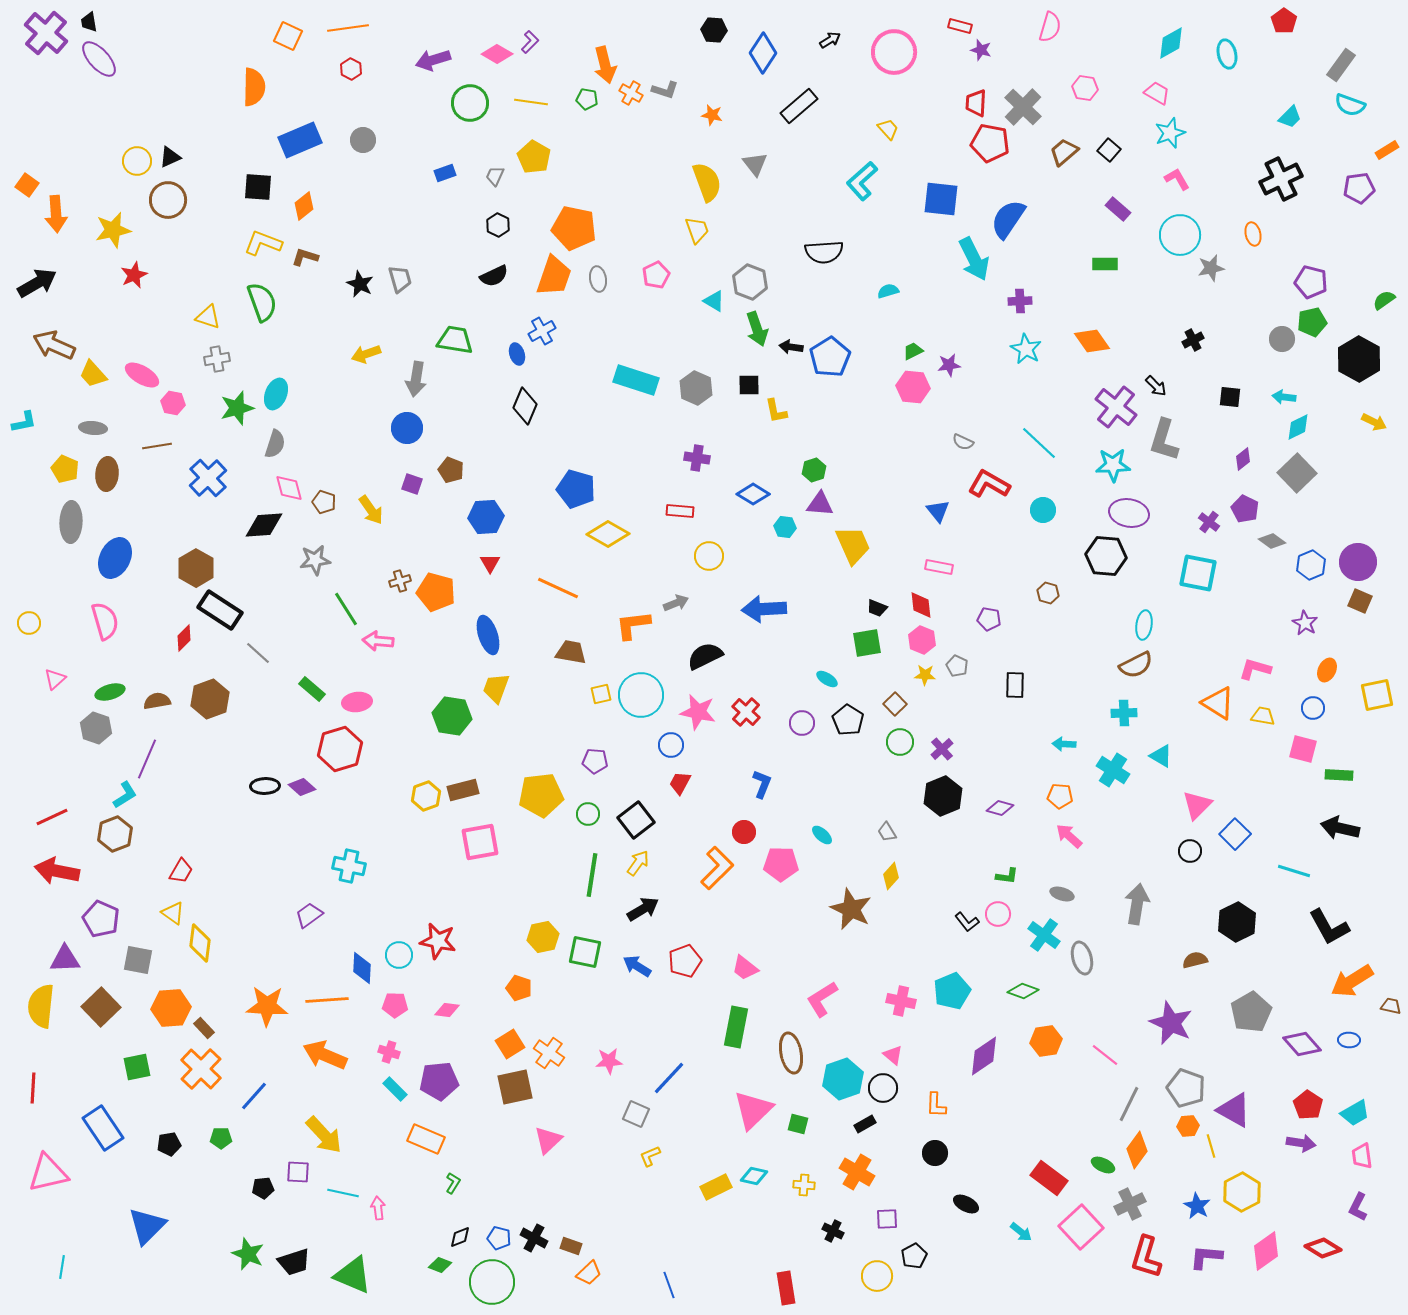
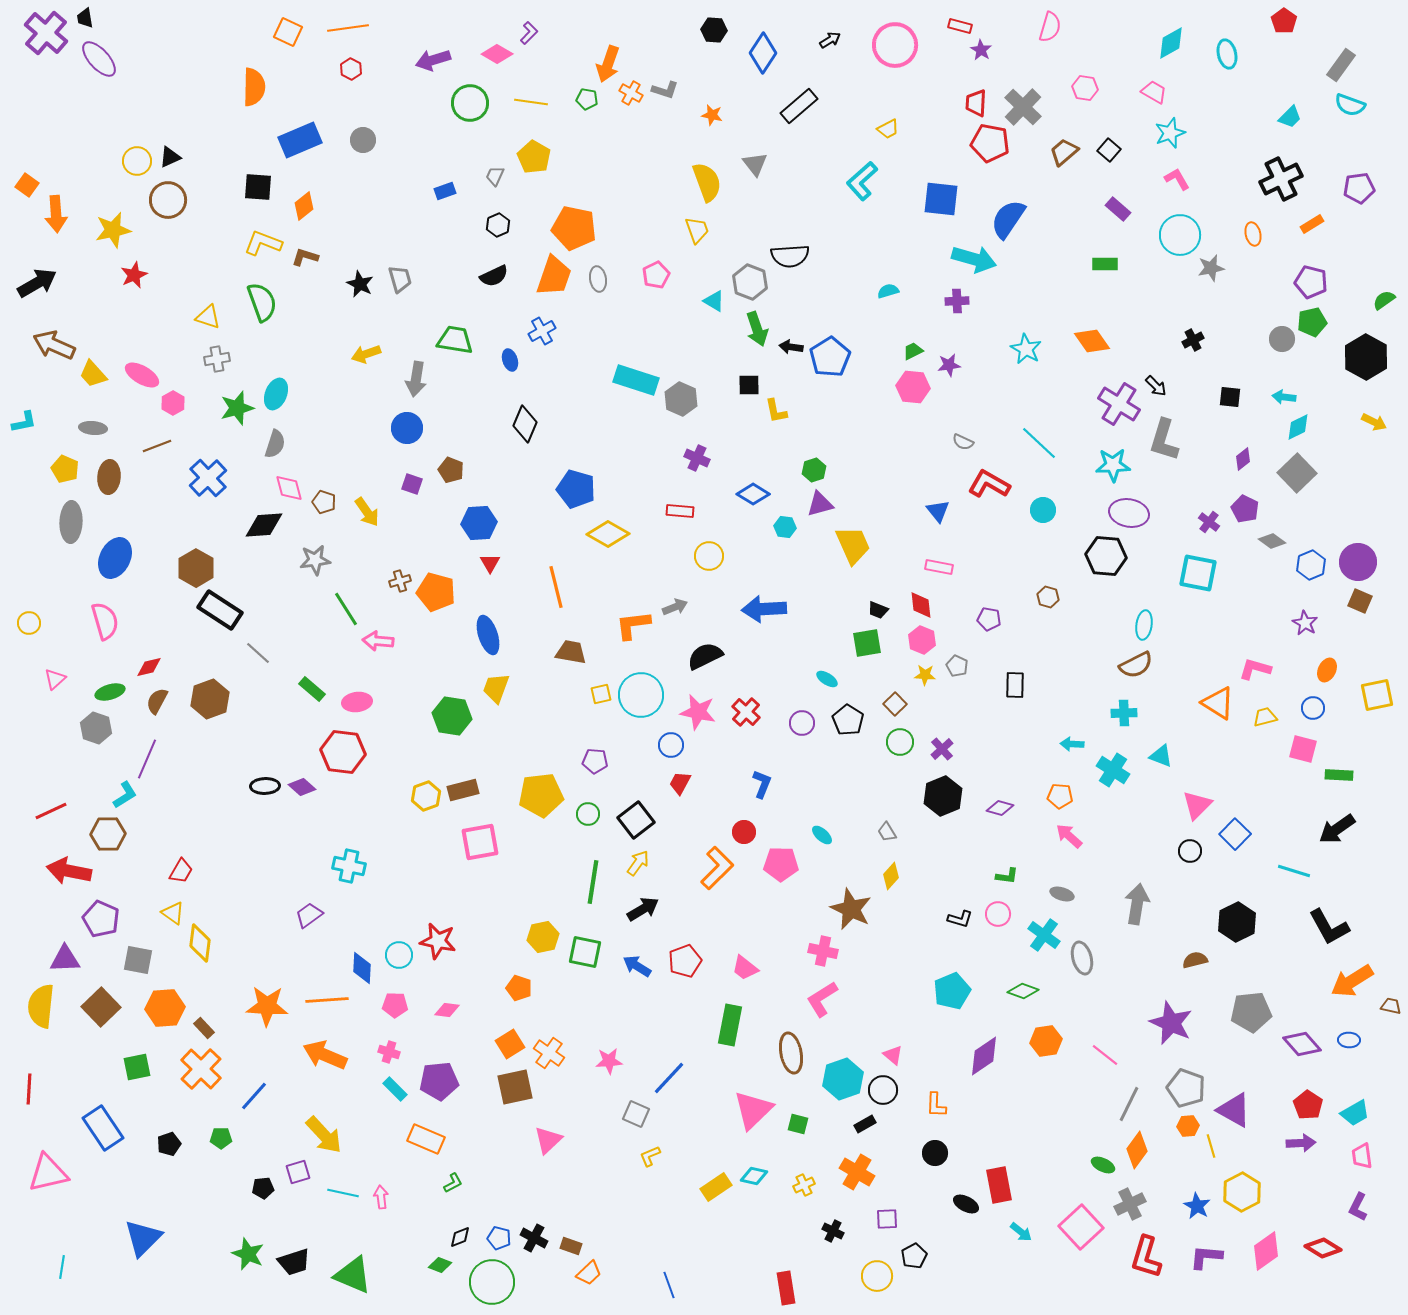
black trapezoid at (89, 22): moved 4 px left, 4 px up
orange square at (288, 36): moved 4 px up
purple L-shape at (530, 42): moved 1 px left, 9 px up
purple star at (981, 50): rotated 15 degrees clockwise
pink circle at (894, 52): moved 1 px right, 7 px up
orange arrow at (605, 65): moved 3 px right, 1 px up; rotated 33 degrees clockwise
pink trapezoid at (1157, 93): moved 3 px left, 1 px up
yellow trapezoid at (888, 129): rotated 105 degrees clockwise
orange rectangle at (1387, 150): moved 75 px left, 74 px down
blue rectangle at (445, 173): moved 18 px down
black hexagon at (498, 225): rotated 10 degrees clockwise
black semicircle at (824, 252): moved 34 px left, 4 px down
cyan arrow at (974, 259): rotated 48 degrees counterclockwise
purple cross at (1020, 301): moved 63 px left
blue ellipse at (517, 354): moved 7 px left, 6 px down
black hexagon at (1359, 359): moved 7 px right, 2 px up
gray hexagon at (696, 388): moved 15 px left, 11 px down
pink hexagon at (173, 403): rotated 20 degrees clockwise
black diamond at (525, 406): moved 18 px down
purple cross at (1116, 407): moved 3 px right, 3 px up; rotated 6 degrees counterclockwise
brown line at (157, 446): rotated 12 degrees counterclockwise
purple cross at (697, 458): rotated 15 degrees clockwise
brown ellipse at (107, 474): moved 2 px right, 3 px down
purple triangle at (820, 504): rotated 20 degrees counterclockwise
yellow arrow at (371, 510): moved 4 px left, 2 px down
blue hexagon at (486, 517): moved 7 px left, 6 px down
orange line at (558, 588): moved 2 px left, 1 px up; rotated 51 degrees clockwise
brown hexagon at (1048, 593): moved 4 px down
gray arrow at (676, 603): moved 1 px left, 4 px down
black trapezoid at (877, 608): moved 1 px right, 2 px down
red diamond at (184, 638): moved 35 px left, 29 px down; rotated 32 degrees clockwise
brown semicircle at (157, 701): rotated 52 degrees counterclockwise
yellow trapezoid at (1263, 716): moved 2 px right, 1 px down; rotated 25 degrees counterclockwise
cyan arrow at (1064, 744): moved 8 px right
red hexagon at (340, 749): moved 3 px right, 3 px down; rotated 24 degrees clockwise
cyan triangle at (1161, 756): rotated 10 degrees counterclockwise
red line at (52, 817): moved 1 px left, 6 px up
black arrow at (1340, 828): moved 3 px left, 1 px down; rotated 48 degrees counterclockwise
brown hexagon at (115, 834): moved 7 px left; rotated 20 degrees clockwise
red arrow at (57, 871): moved 12 px right
green line at (592, 875): moved 1 px right, 7 px down
black L-shape at (967, 922): moved 7 px left, 3 px up; rotated 35 degrees counterclockwise
pink cross at (901, 1001): moved 78 px left, 50 px up
orange hexagon at (171, 1008): moved 6 px left
gray pentagon at (1251, 1012): rotated 24 degrees clockwise
green rectangle at (736, 1027): moved 6 px left, 2 px up
red line at (33, 1088): moved 4 px left, 1 px down
black circle at (883, 1088): moved 2 px down
purple arrow at (1301, 1143): rotated 12 degrees counterclockwise
black pentagon at (169, 1144): rotated 10 degrees counterclockwise
purple square at (298, 1172): rotated 20 degrees counterclockwise
red rectangle at (1049, 1178): moved 50 px left, 7 px down; rotated 42 degrees clockwise
green L-shape at (453, 1183): rotated 30 degrees clockwise
yellow cross at (804, 1185): rotated 30 degrees counterclockwise
yellow rectangle at (716, 1187): rotated 8 degrees counterclockwise
pink arrow at (378, 1208): moved 3 px right, 11 px up
blue triangle at (147, 1226): moved 4 px left, 12 px down
